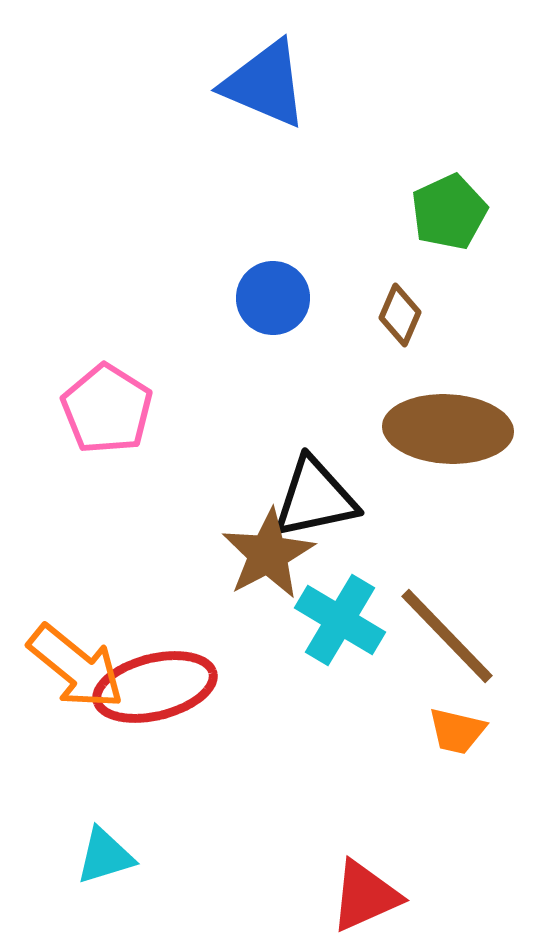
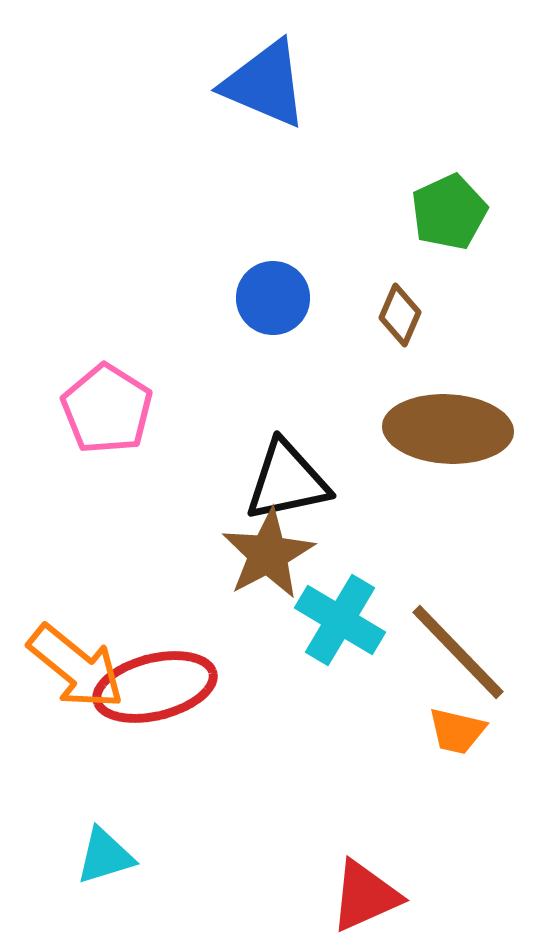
black triangle: moved 28 px left, 17 px up
brown line: moved 11 px right, 16 px down
